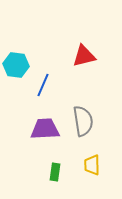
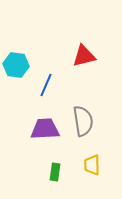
blue line: moved 3 px right
